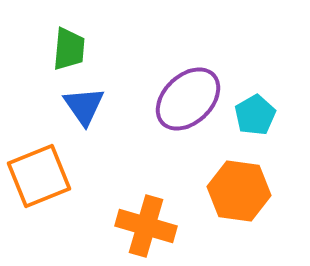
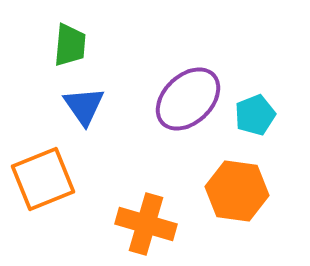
green trapezoid: moved 1 px right, 4 px up
cyan pentagon: rotated 9 degrees clockwise
orange square: moved 4 px right, 3 px down
orange hexagon: moved 2 px left
orange cross: moved 2 px up
